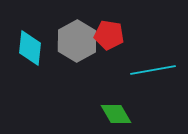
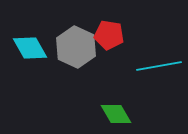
gray hexagon: moved 1 px left, 6 px down; rotated 6 degrees counterclockwise
cyan diamond: rotated 36 degrees counterclockwise
cyan line: moved 6 px right, 4 px up
